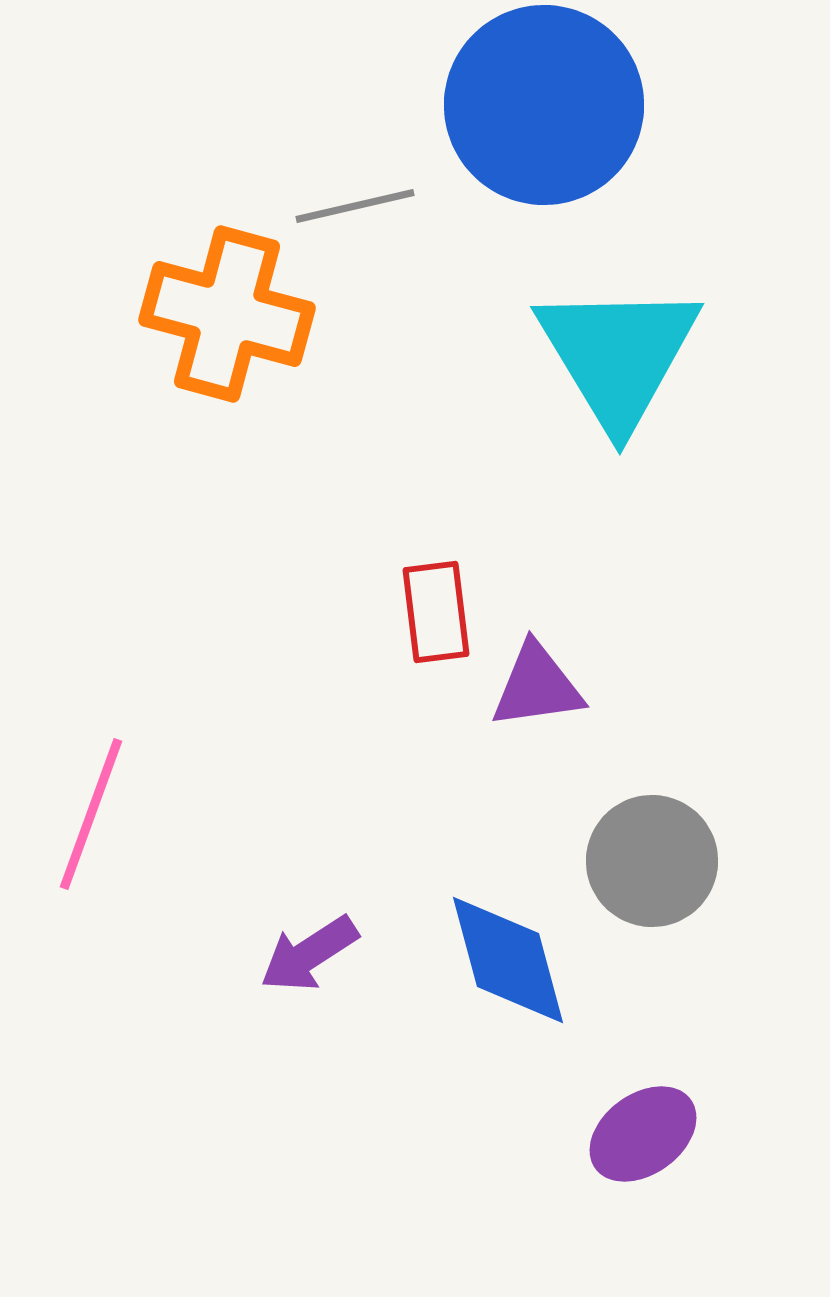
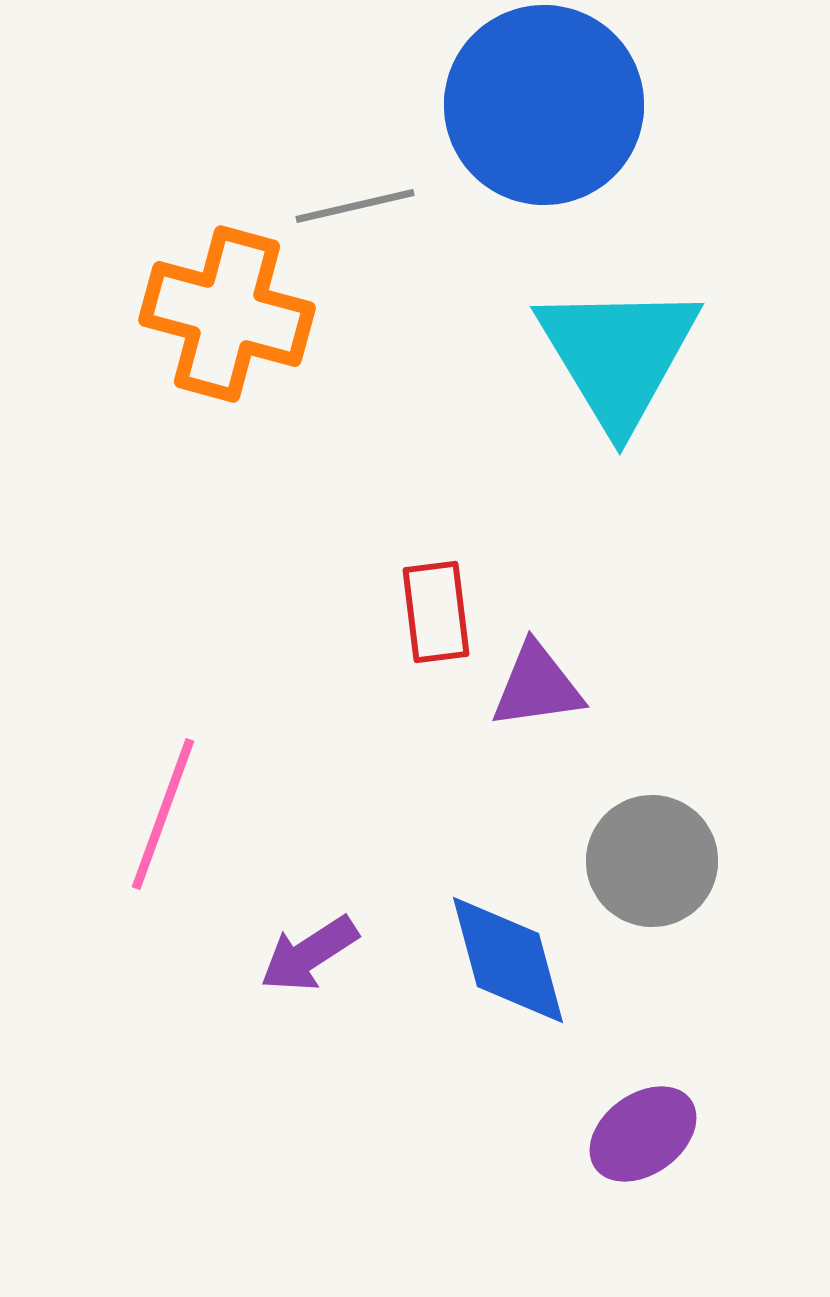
pink line: moved 72 px right
